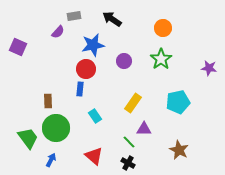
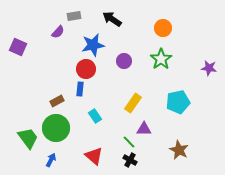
brown rectangle: moved 9 px right; rotated 64 degrees clockwise
black cross: moved 2 px right, 3 px up
